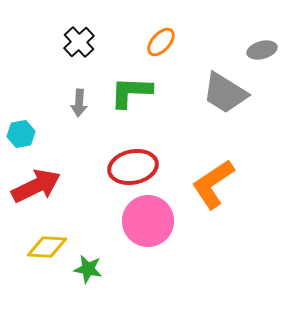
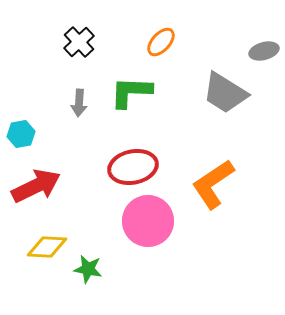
gray ellipse: moved 2 px right, 1 px down
